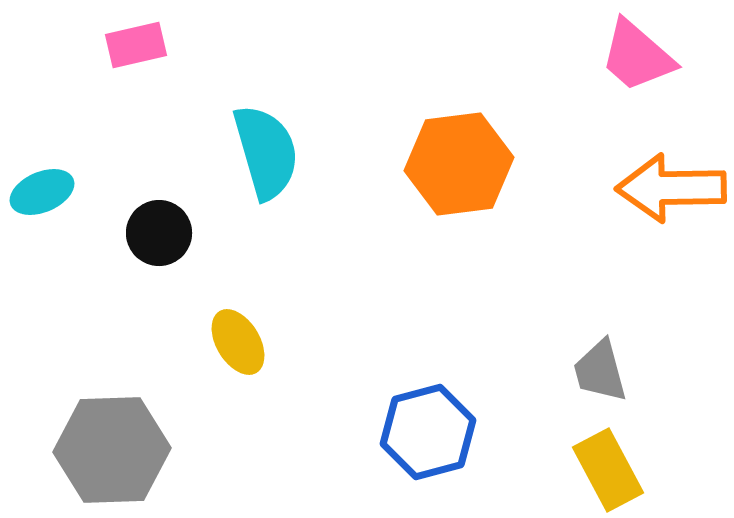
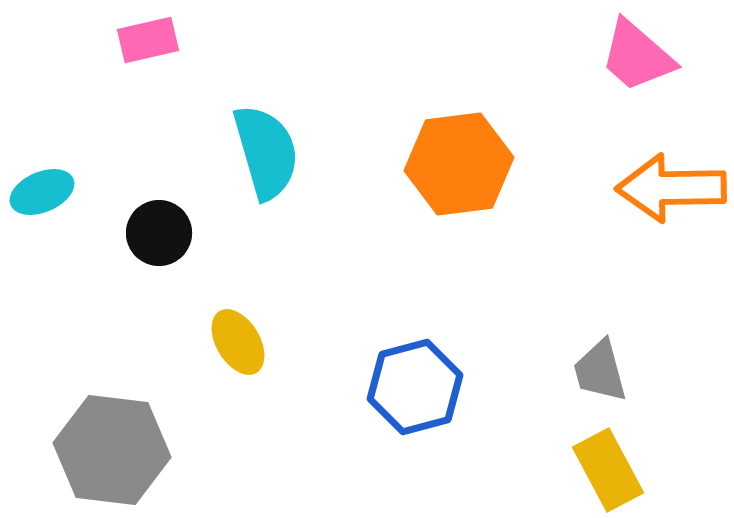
pink rectangle: moved 12 px right, 5 px up
blue hexagon: moved 13 px left, 45 px up
gray hexagon: rotated 9 degrees clockwise
